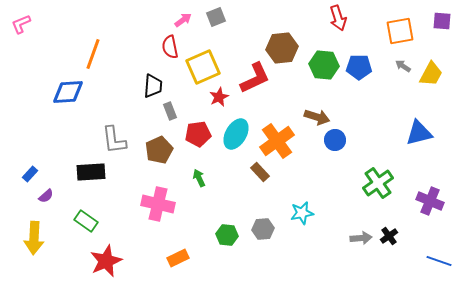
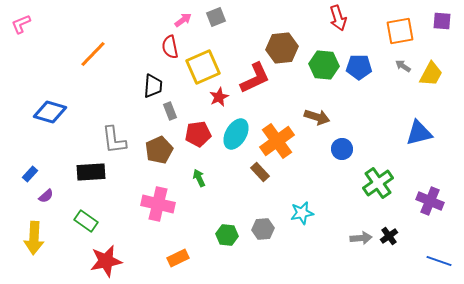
orange line at (93, 54): rotated 24 degrees clockwise
blue diamond at (68, 92): moved 18 px left, 20 px down; rotated 20 degrees clockwise
blue circle at (335, 140): moved 7 px right, 9 px down
red star at (106, 261): rotated 12 degrees clockwise
